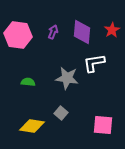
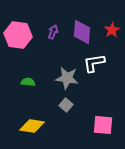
gray square: moved 5 px right, 8 px up
